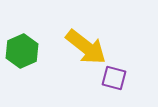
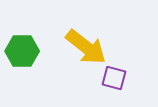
green hexagon: rotated 24 degrees clockwise
